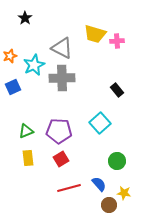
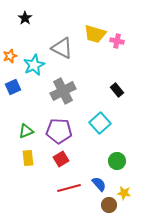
pink cross: rotated 16 degrees clockwise
gray cross: moved 1 px right, 13 px down; rotated 25 degrees counterclockwise
